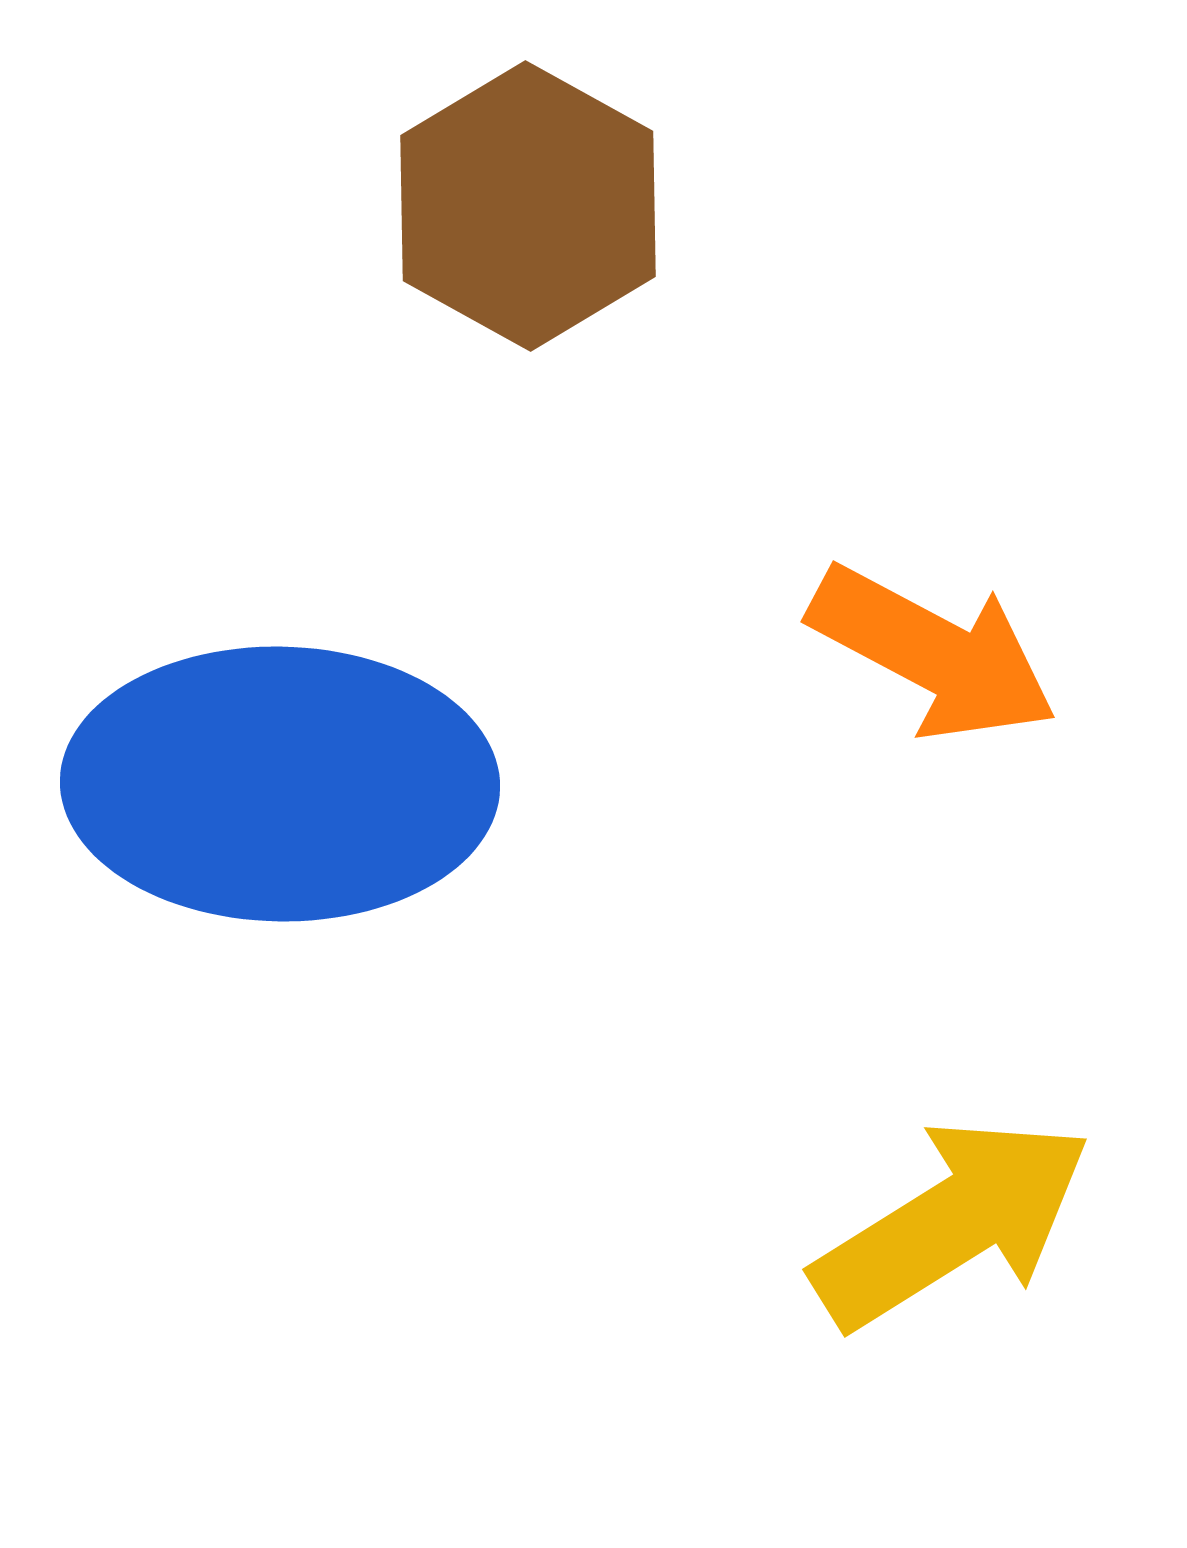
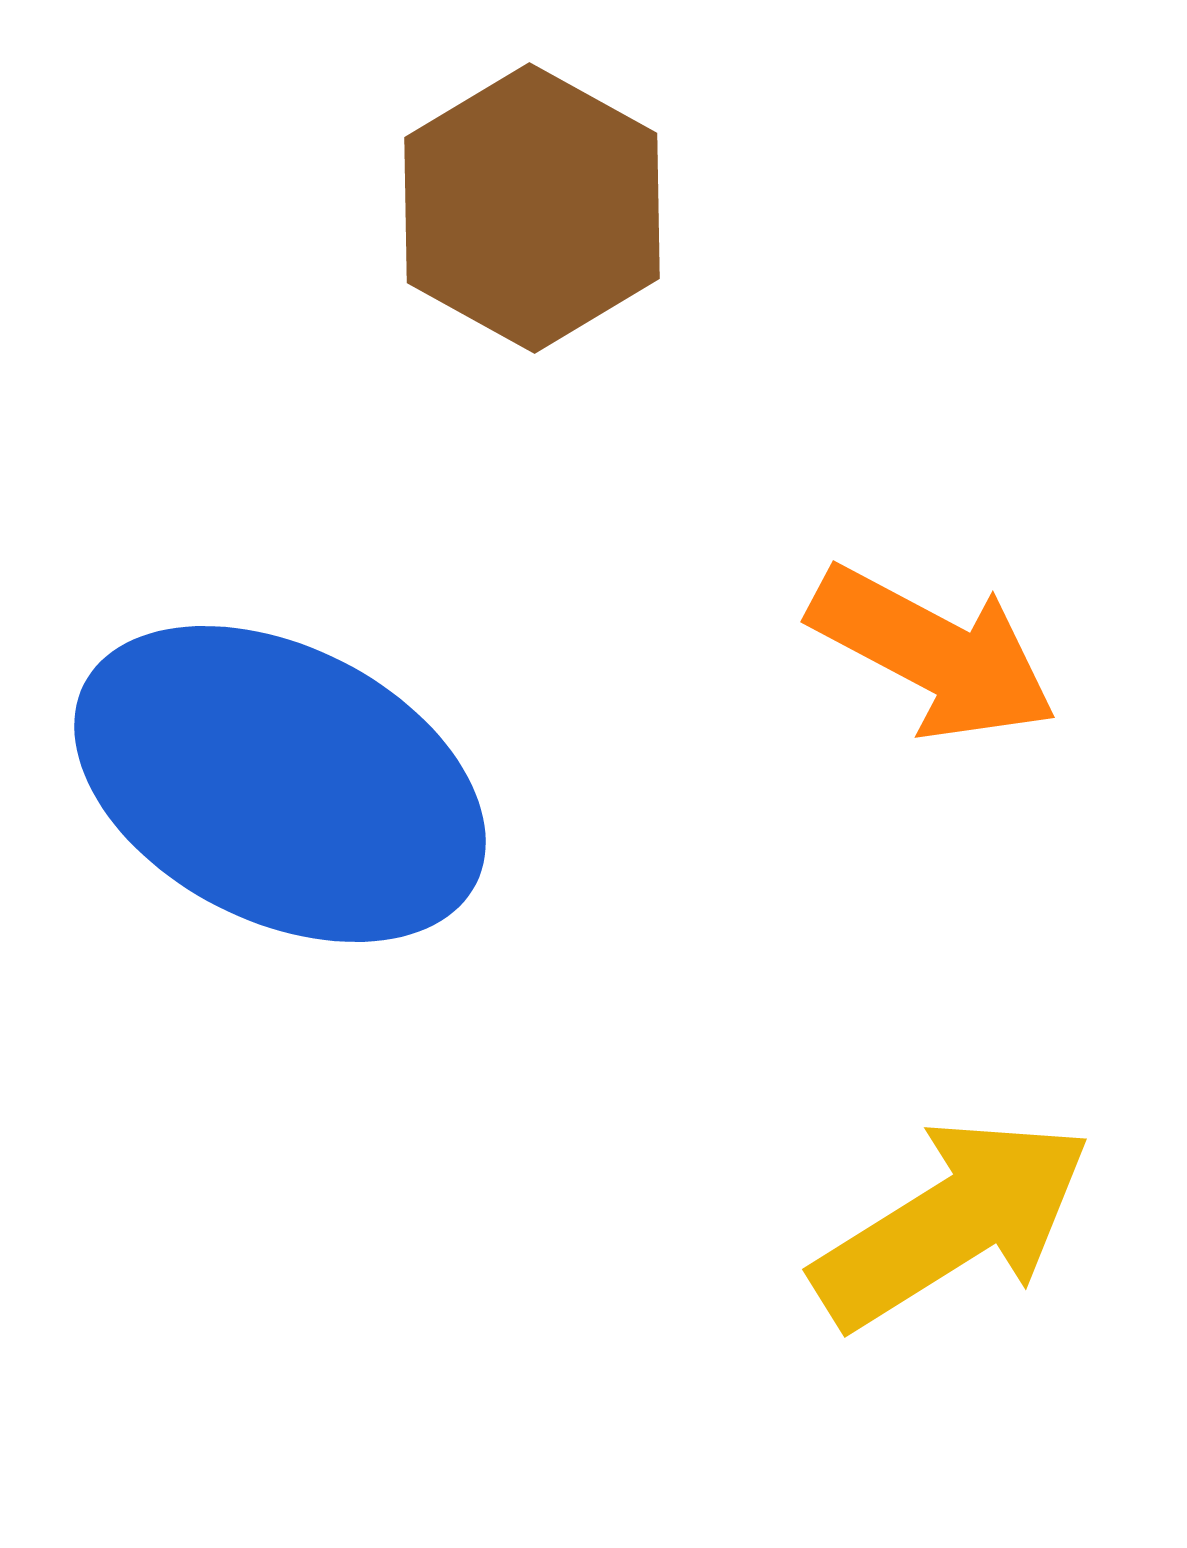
brown hexagon: moved 4 px right, 2 px down
blue ellipse: rotated 26 degrees clockwise
